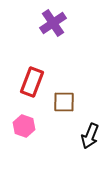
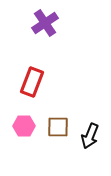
purple cross: moved 8 px left
brown square: moved 6 px left, 25 px down
pink hexagon: rotated 20 degrees counterclockwise
